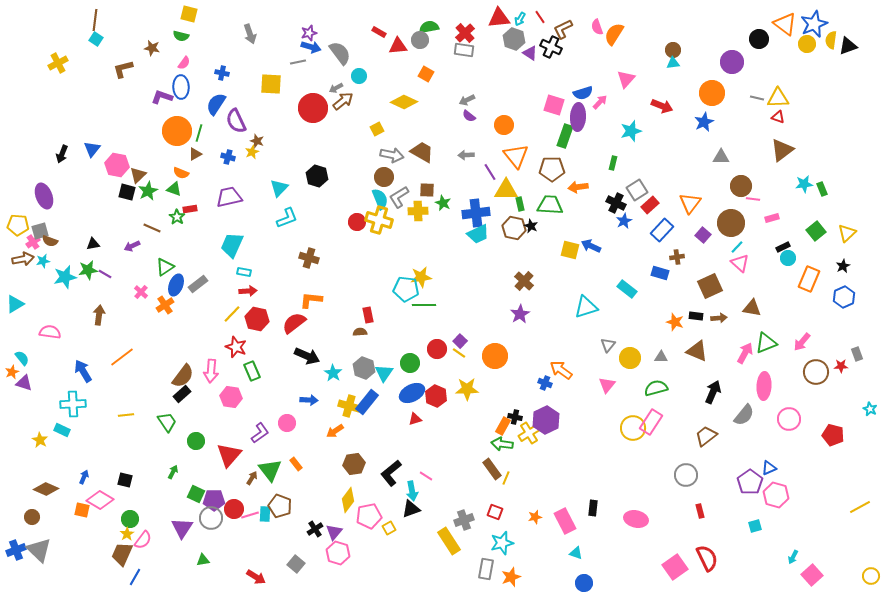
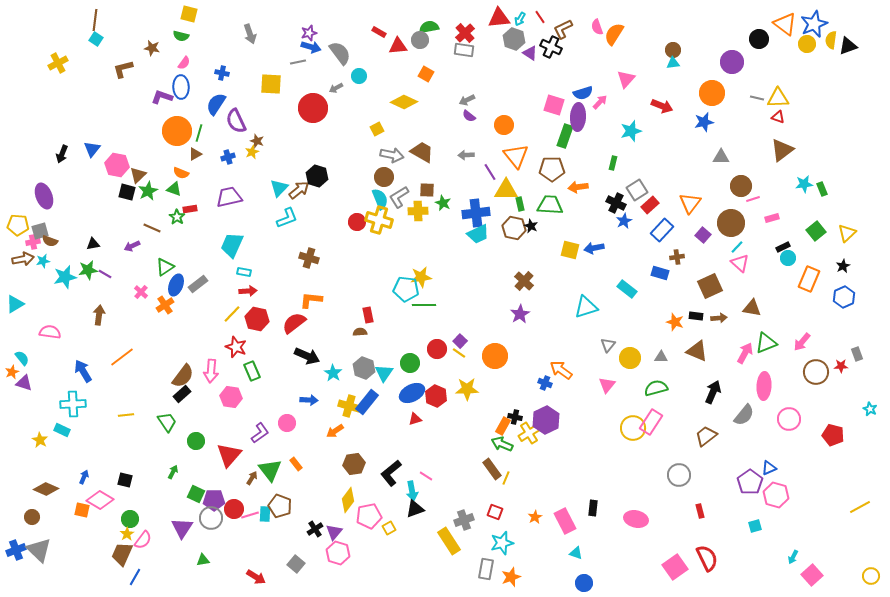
brown arrow at (343, 101): moved 44 px left, 89 px down
blue star at (704, 122): rotated 12 degrees clockwise
blue cross at (228, 157): rotated 32 degrees counterclockwise
pink line at (753, 199): rotated 24 degrees counterclockwise
pink cross at (33, 242): rotated 24 degrees clockwise
blue arrow at (591, 246): moved 3 px right, 2 px down; rotated 36 degrees counterclockwise
green arrow at (502, 444): rotated 15 degrees clockwise
gray circle at (686, 475): moved 7 px left
black triangle at (411, 509): moved 4 px right
orange star at (535, 517): rotated 16 degrees counterclockwise
